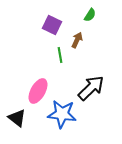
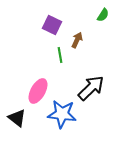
green semicircle: moved 13 px right
